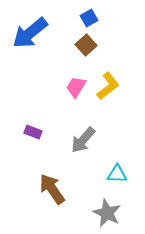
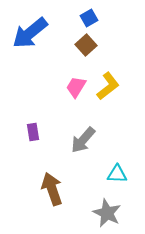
purple rectangle: rotated 60 degrees clockwise
brown arrow: rotated 16 degrees clockwise
